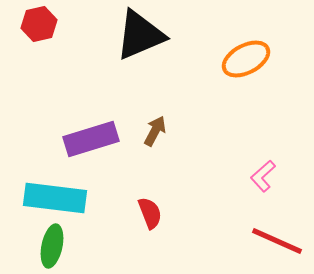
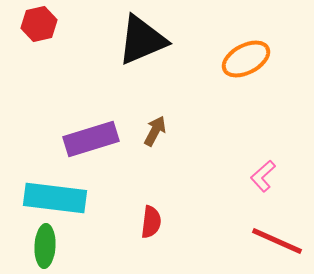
black triangle: moved 2 px right, 5 px down
red semicircle: moved 1 px right, 9 px down; rotated 28 degrees clockwise
green ellipse: moved 7 px left; rotated 9 degrees counterclockwise
